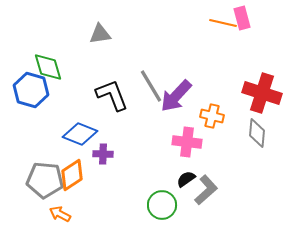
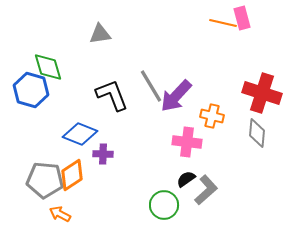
green circle: moved 2 px right
